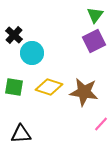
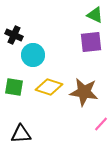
green triangle: rotated 42 degrees counterclockwise
black cross: rotated 18 degrees counterclockwise
purple square: moved 3 px left, 1 px down; rotated 20 degrees clockwise
cyan circle: moved 1 px right, 2 px down
